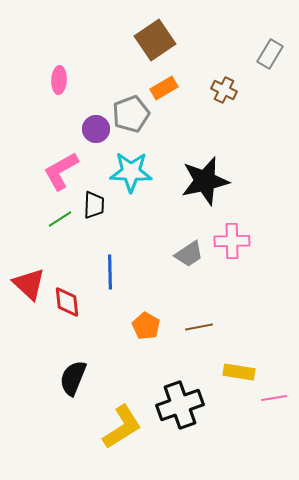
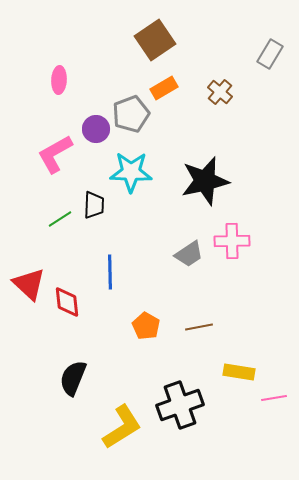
brown cross: moved 4 px left, 2 px down; rotated 15 degrees clockwise
pink L-shape: moved 6 px left, 17 px up
